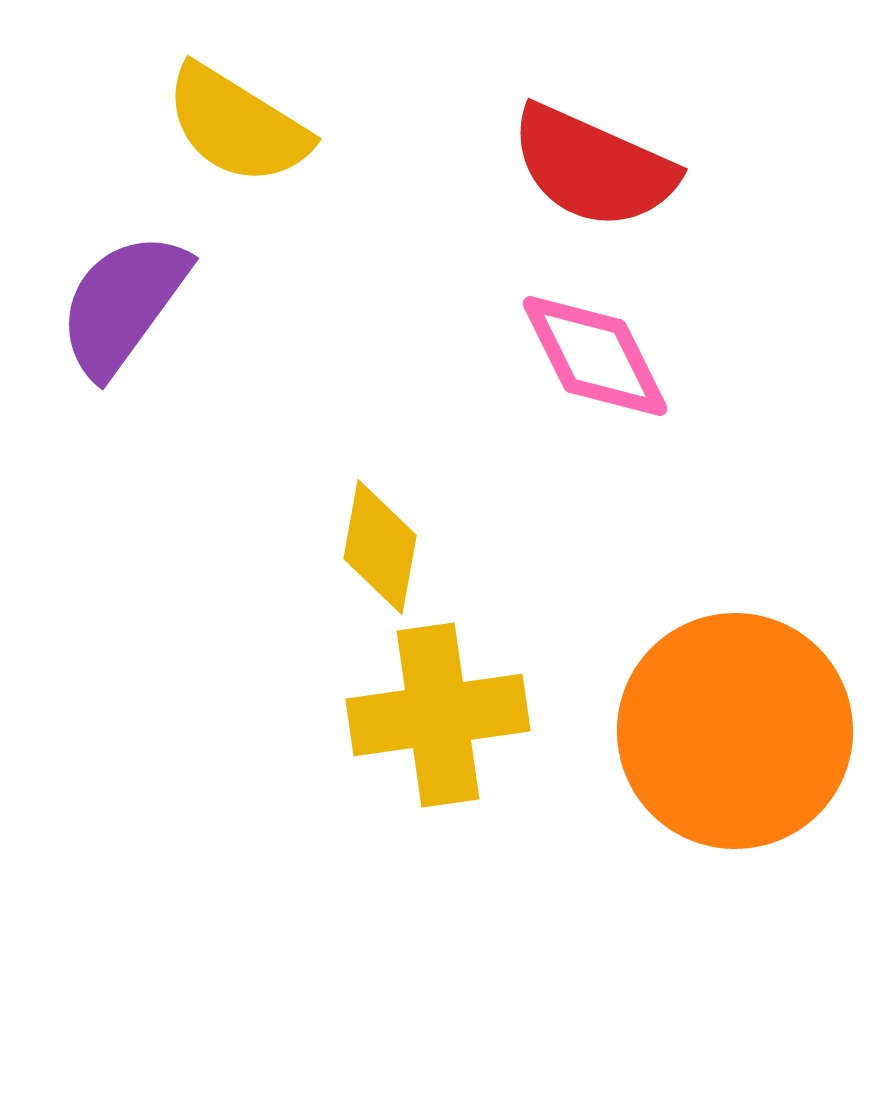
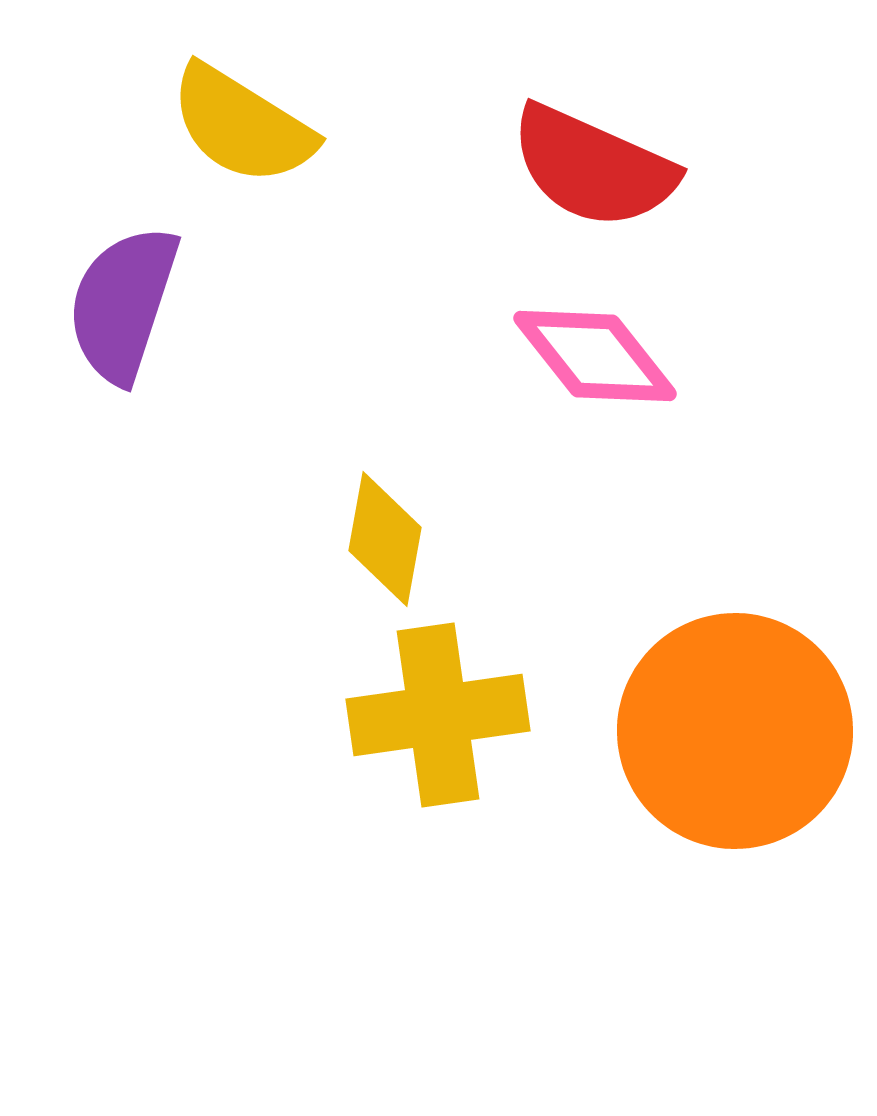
yellow semicircle: moved 5 px right
purple semicircle: rotated 18 degrees counterclockwise
pink diamond: rotated 12 degrees counterclockwise
yellow diamond: moved 5 px right, 8 px up
